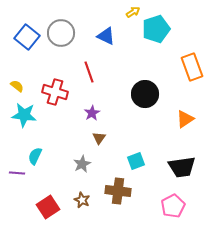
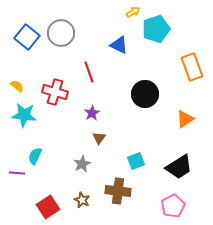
blue triangle: moved 13 px right, 9 px down
black trapezoid: moved 3 px left; rotated 24 degrees counterclockwise
